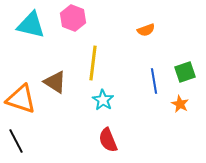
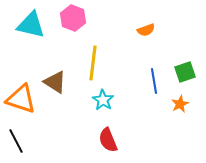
orange star: rotated 18 degrees clockwise
